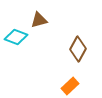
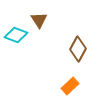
brown triangle: rotated 48 degrees counterclockwise
cyan diamond: moved 2 px up
